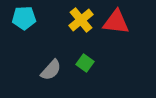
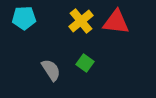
yellow cross: moved 1 px down
gray semicircle: rotated 75 degrees counterclockwise
